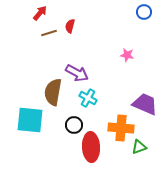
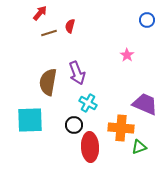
blue circle: moved 3 px right, 8 px down
pink star: rotated 24 degrees clockwise
purple arrow: rotated 40 degrees clockwise
brown semicircle: moved 5 px left, 10 px up
cyan cross: moved 5 px down
cyan square: rotated 8 degrees counterclockwise
red ellipse: moved 1 px left
